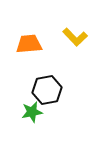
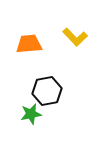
black hexagon: moved 1 px down
green star: moved 1 px left, 2 px down
